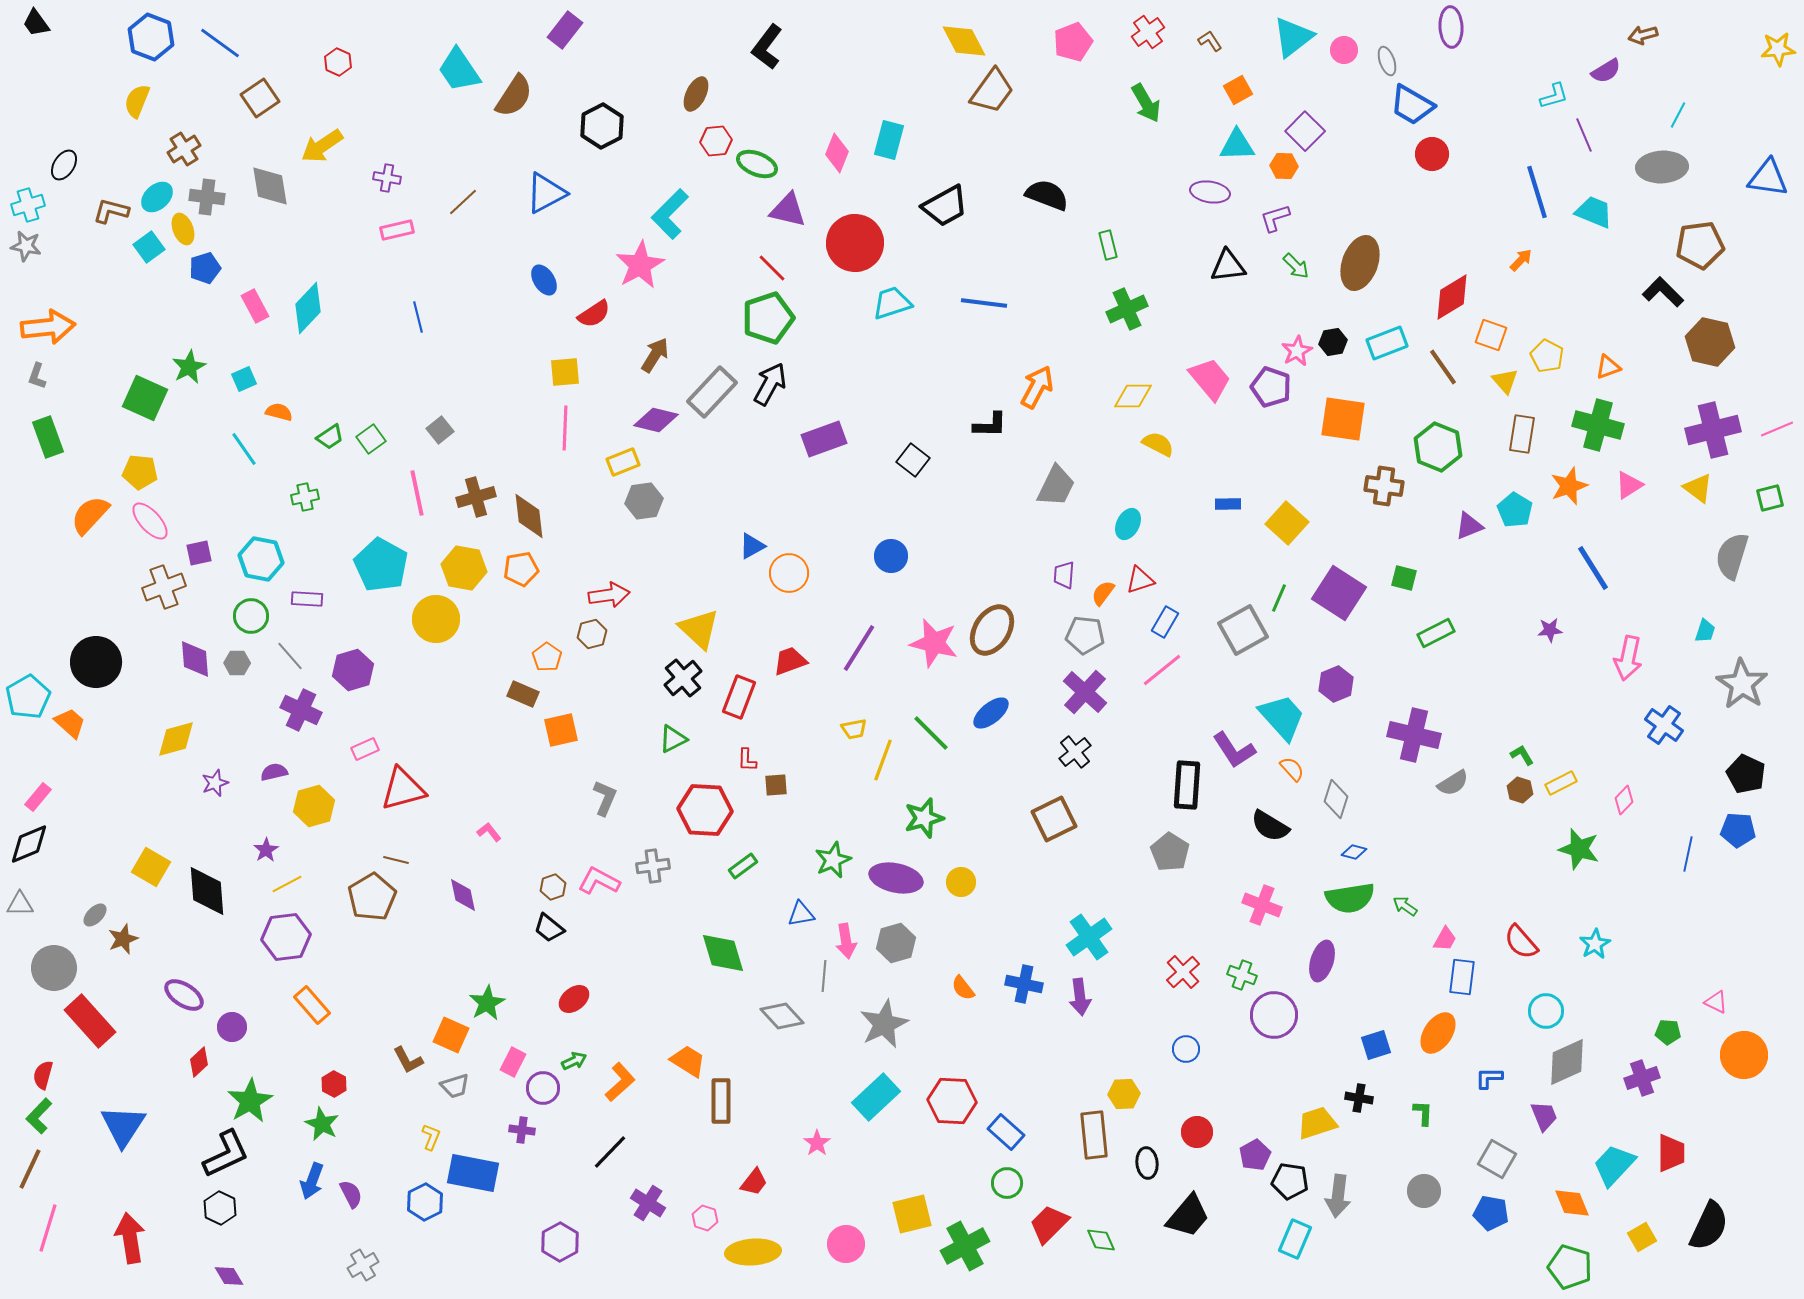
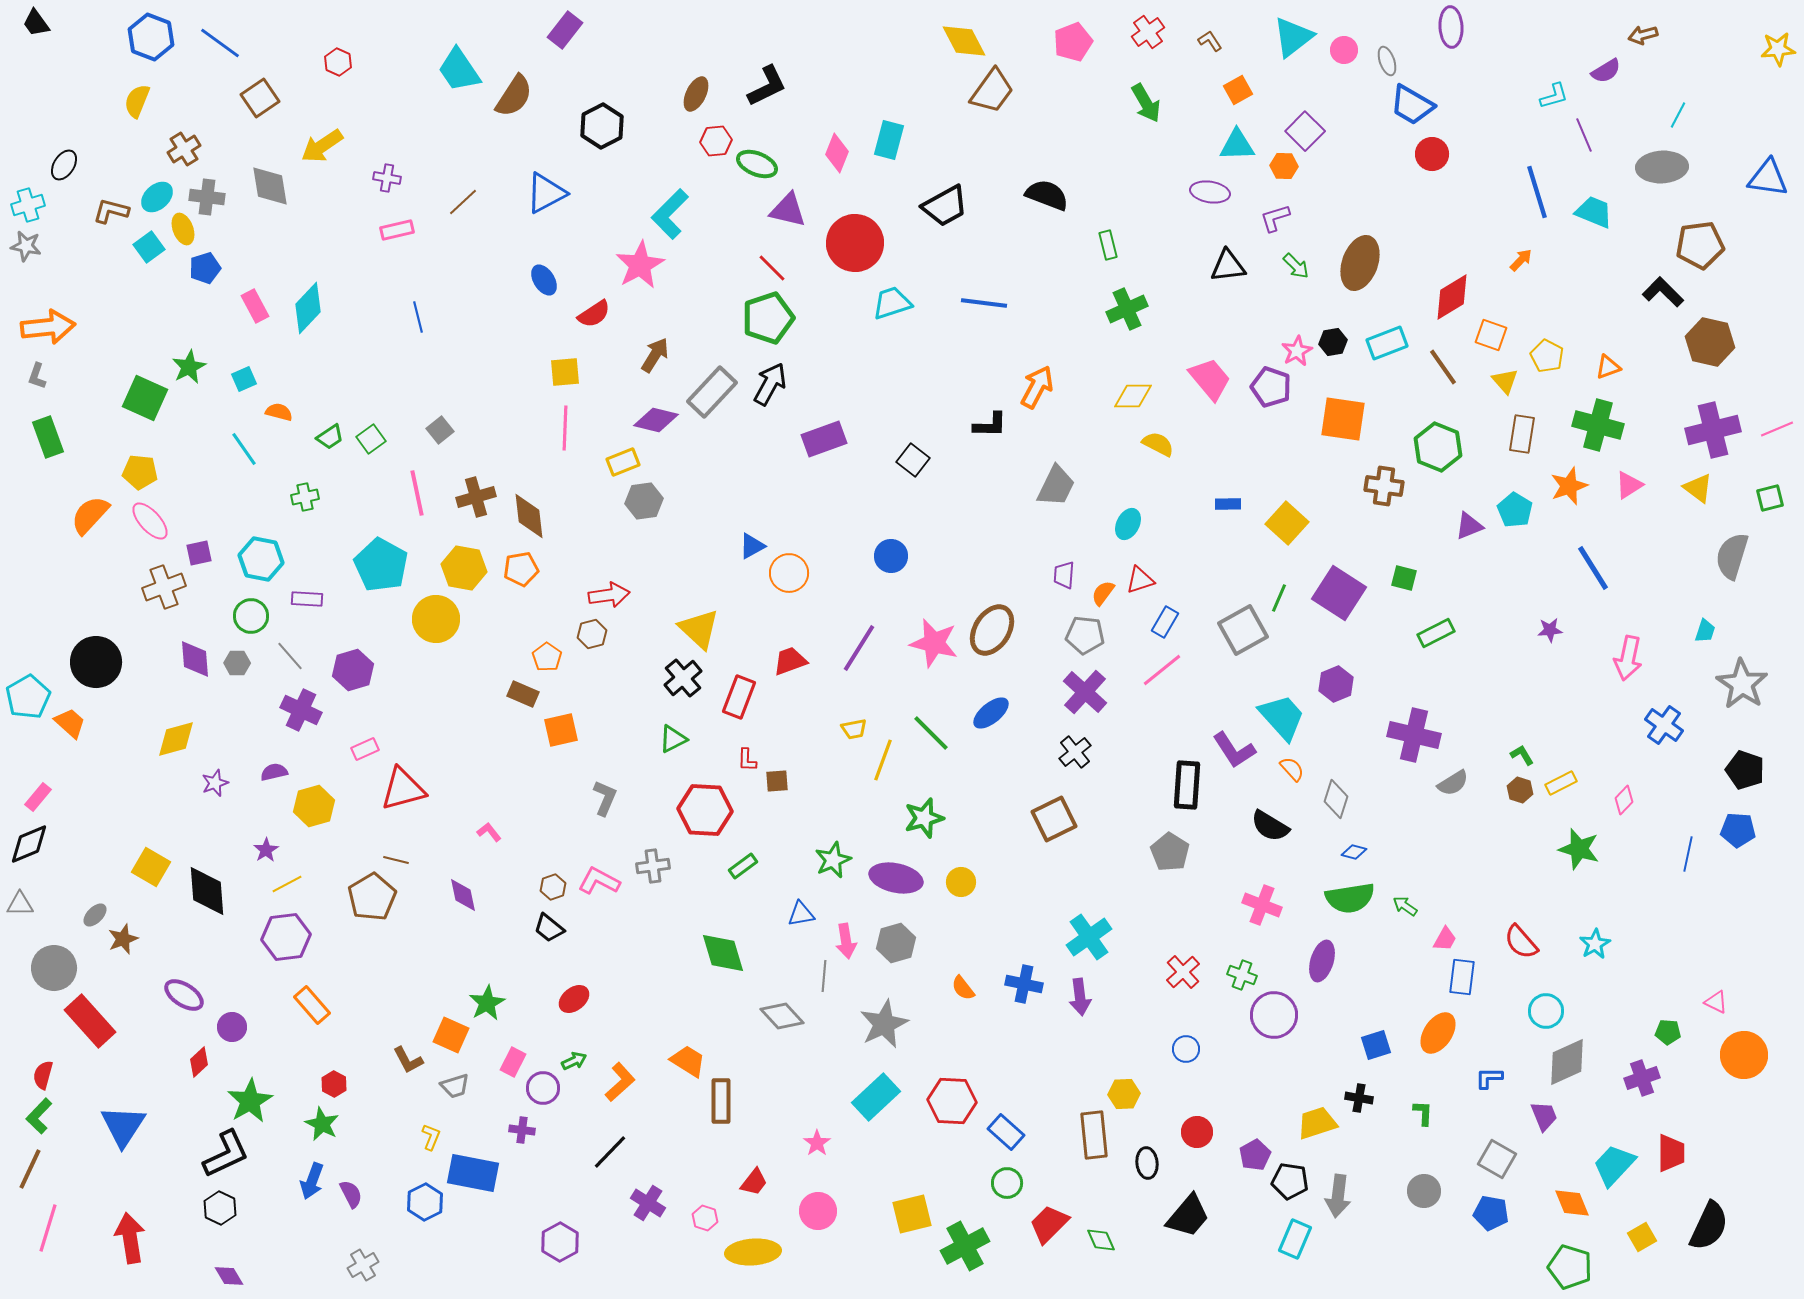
black L-shape at (767, 47): moved 39 px down; rotated 153 degrees counterclockwise
black pentagon at (1746, 774): moved 1 px left, 4 px up; rotated 6 degrees counterclockwise
brown square at (776, 785): moved 1 px right, 4 px up
pink circle at (846, 1244): moved 28 px left, 33 px up
